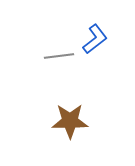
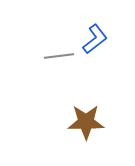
brown star: moved 16 px right, 1 px down
